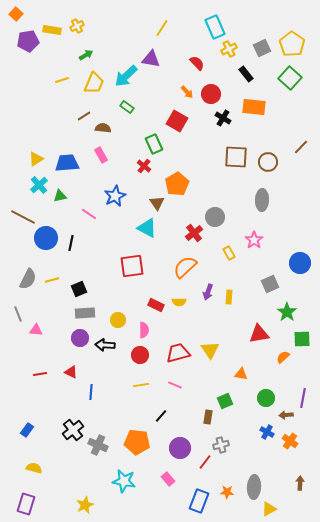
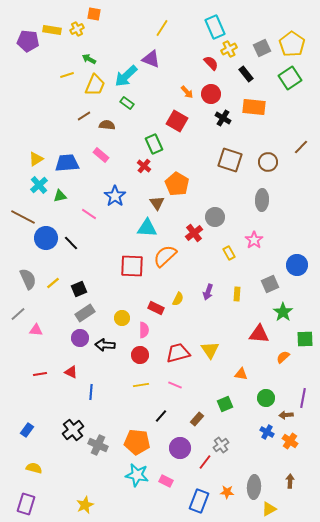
orange square at (16, 14): moved 78 px right; rotated 32 degrees counterclockwise
yellow cross at (77, 26): moved 3 px down
purple pentagon at (28, 41): rotated 15 degrees clockwise
green arrow at (86, 55): moved 3 px right, 4 px down; rotated 120 degrees counterclockwise
purple triangle at (151, 59): rotated 12 degrees clockwise
red semicircle at (197, 63): moved 14 px right
green square at (290, 78): rotated 15 degrees clockwise
yellow line at (62, 80): moved 5 px right, 5 px up
yellow trapezoid at (94, 83): moved 1 px right, 2 px down
green rectangle at (127, 107): moved 4 px up
brown semicircle at (103, 128): moved 4 px right, 3 px up
pink rectangle at (101, 155): rotated 21 degrees counterclockwise
brown square at (236, 157): moved 6 px left, 3 px down; rotated 15 degrees clockwise
orange pentagon at (177, 184): rotated 10 degrees counterclockwise
blue star at (115, 196): rotated 10 degrees counterclockwise
cyan triangle at (147, 228): rotated 25 degrees counterclockwise
black line at (71, 243): rotated 56 degrees counterclockwise
blue circle at (300, 263): moved 3 px left, 2 px down
red square at (132, 266): rotated 10 degrees clockwise
orange semicircle at (185, 267): moved 20 px left, 11 px up
gray semicircle at (28, 279): rotated 50 degrees counterclockwise
yellow line at (52, 280): moved 1 px right, 3 px down; rotated 24 degrees counterclockwise
yellow rectangle at (229, 297): moved 8 px right, 3 px up
yellow semicircle at (179, 302): moved 1 px left, 3 px up; rotated 64 degrees counterclockwise
red rectangle at (156, 305): moved 3 px down
green star at (287, 312): moved 4 px left
gray rectangle at (85, 313): rotated 30 degrees counterclockwise
gray line at (18, 314): rotated 70 degrees clockwise
yellow circle at (118, 320): moved 4 px right, 2 px up
red triangle at (259, 334): rotated 15 degrees clockwise
green square at (302, 339): moved 3 px right
green square at (225, 401): moved 3 px down
brown rectangle at (208, 417): moved 11 px left, 2 px down; rotated 32 degrees clockwise
gray cross at (221, 445): rotated 21 degrees counterclockwise
pink rectangle at (168, 479): moved 2 px left, 2 px down; rotated 24 degrees counterclockwise
cyan star at (124, 481): moved 13 px right, 6 px up
brown arrow at (300, 483): moved 10 px left, 2 px up
